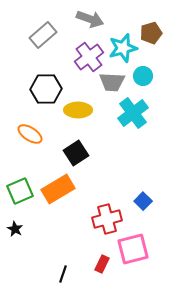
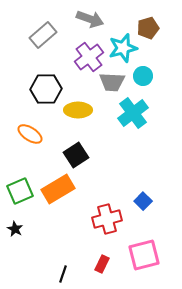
brown pentagon: moved 3 px left, 5 px up
black square: moved 2 px down
pink square: moved 11 px right, 6 px down
